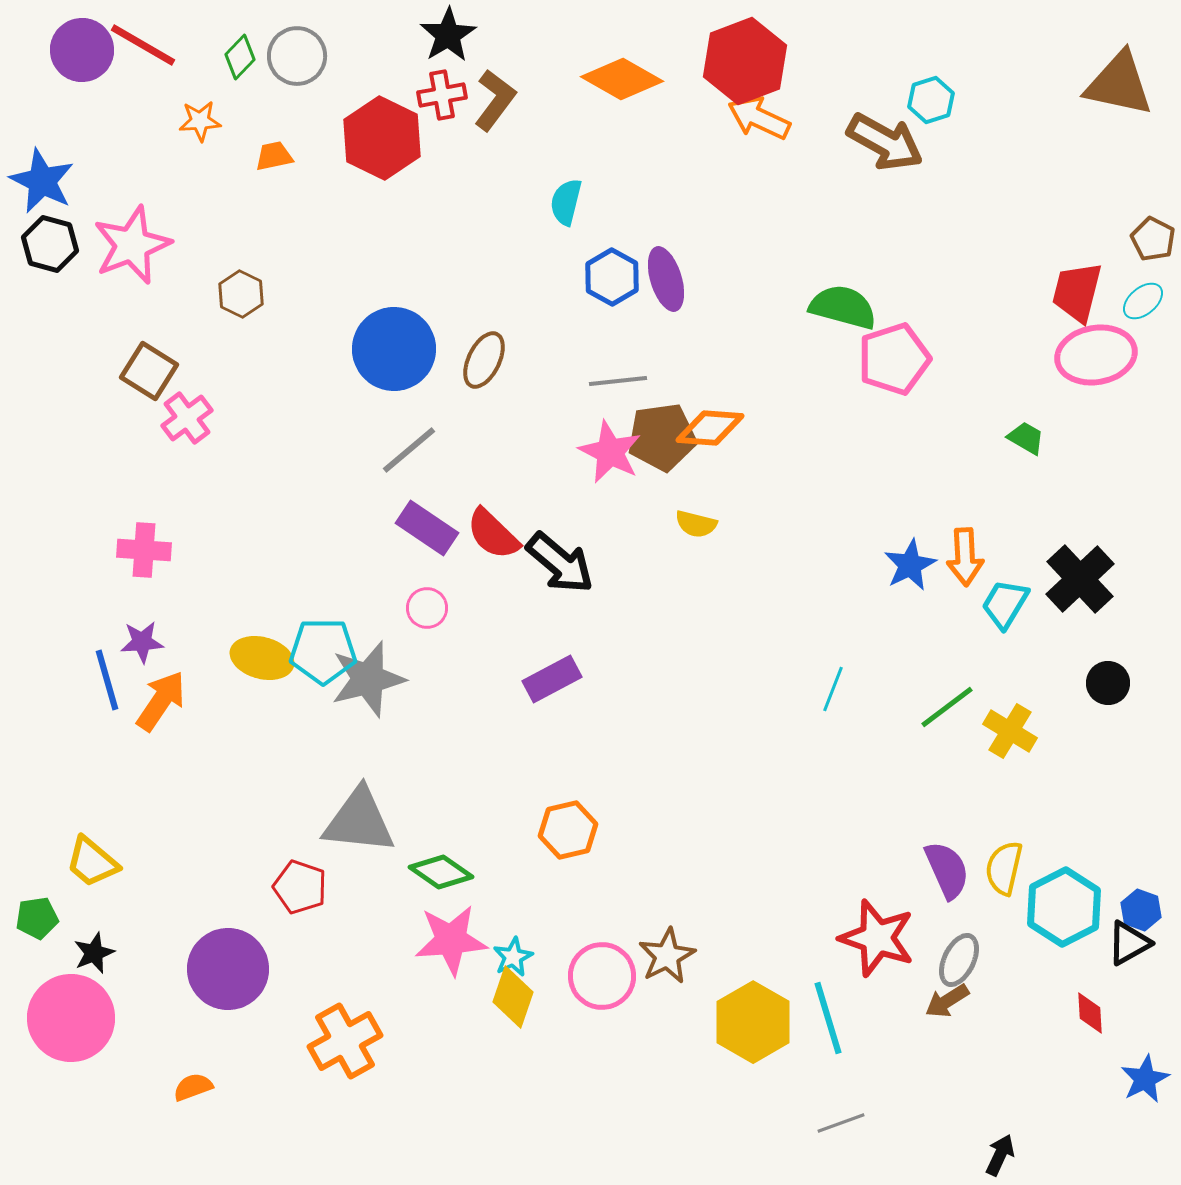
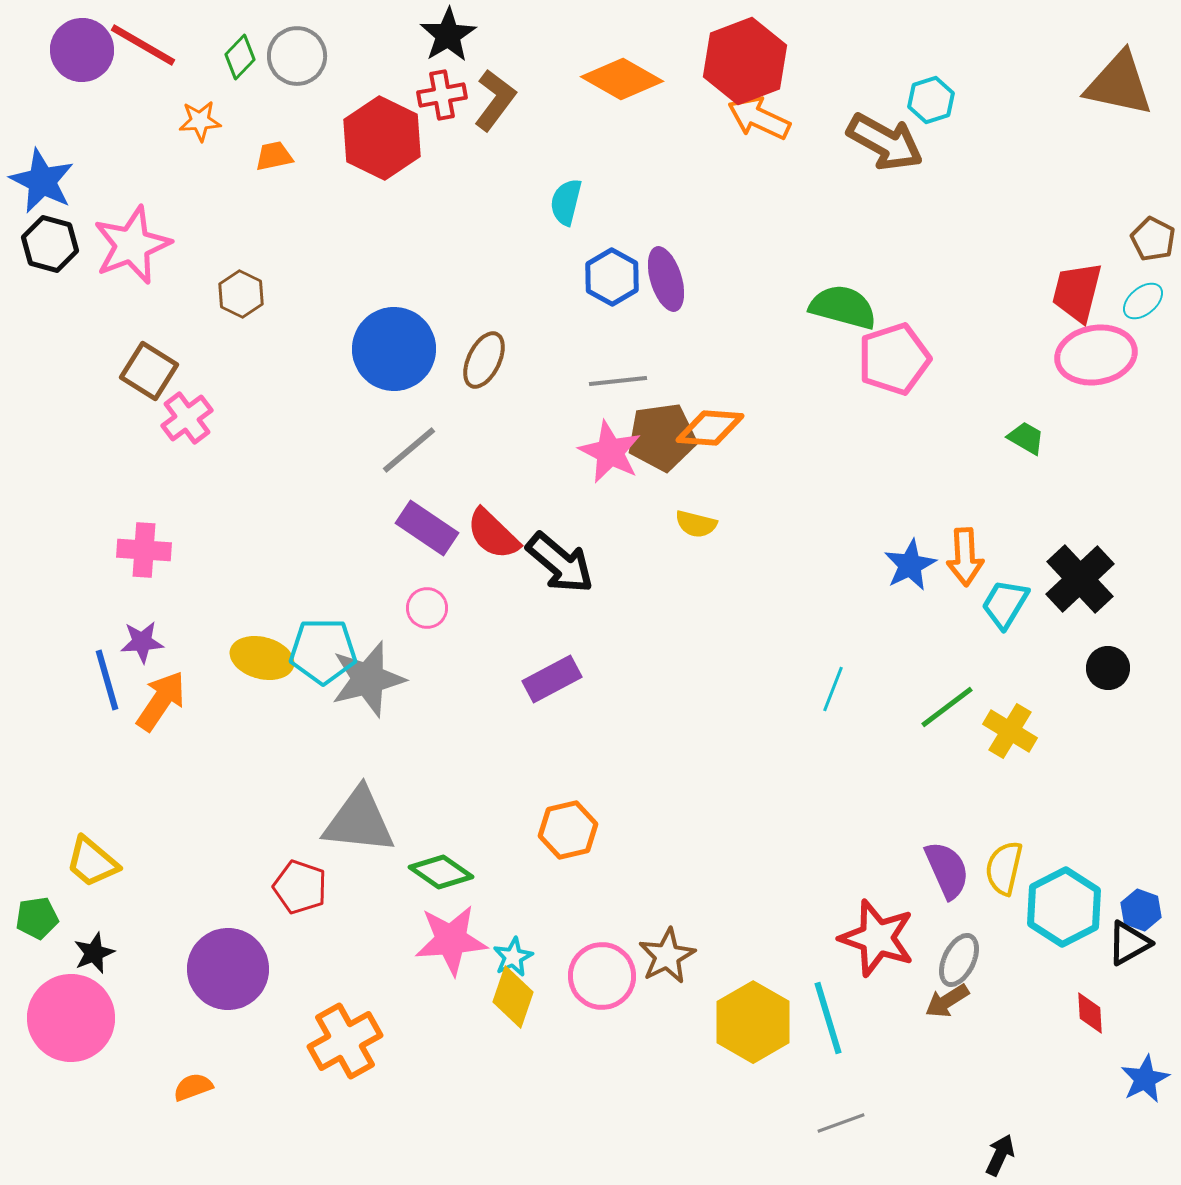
black circle at (1108, 683): moved 15 px up
